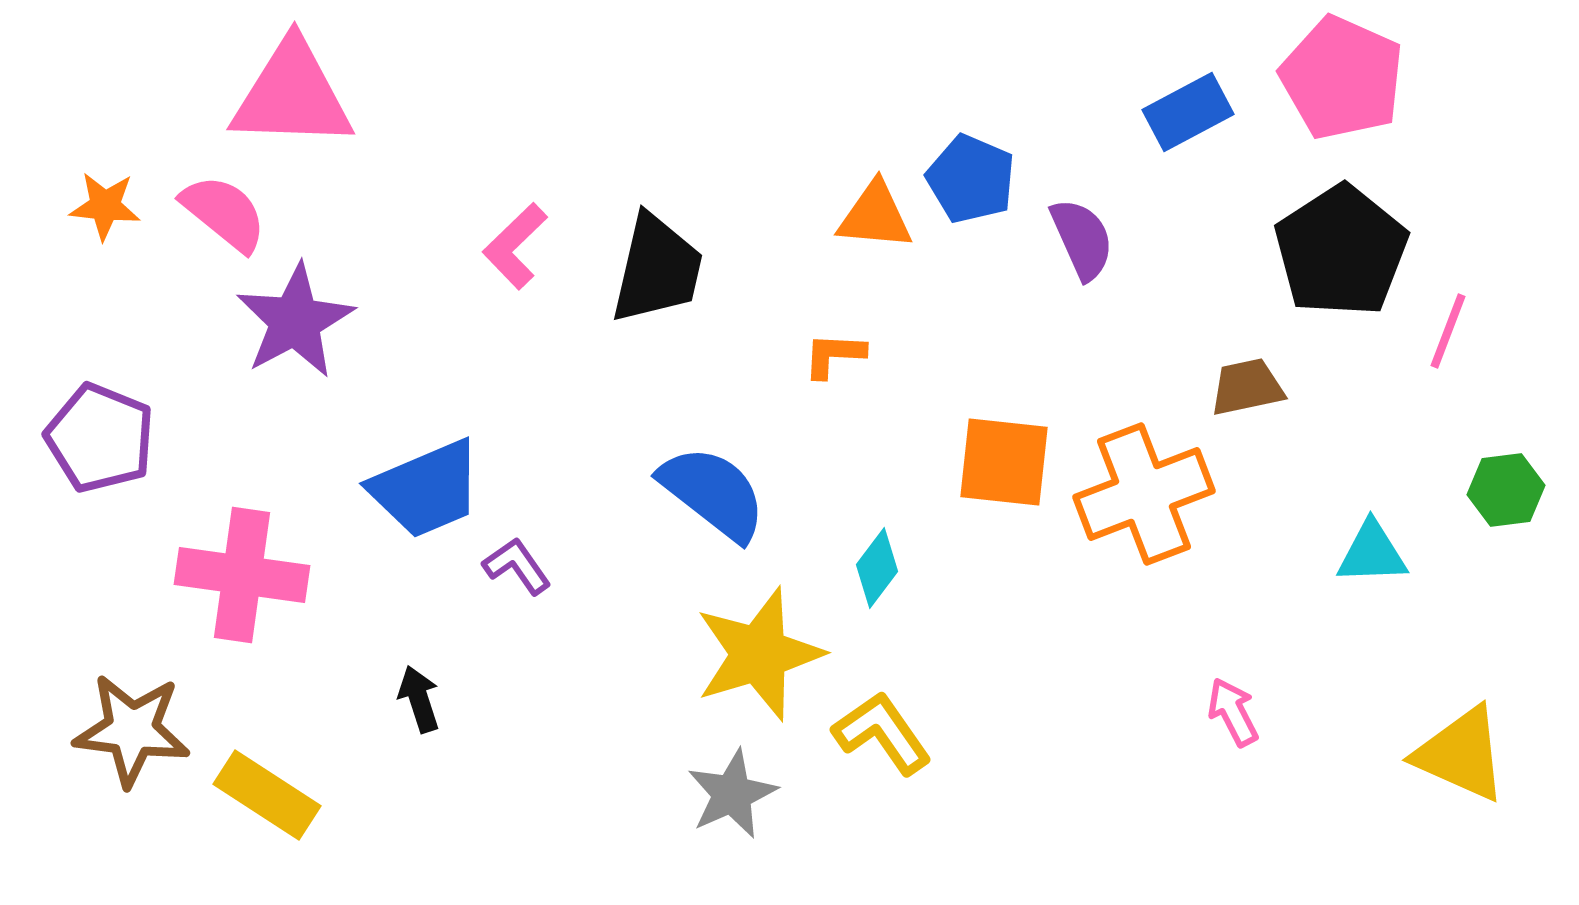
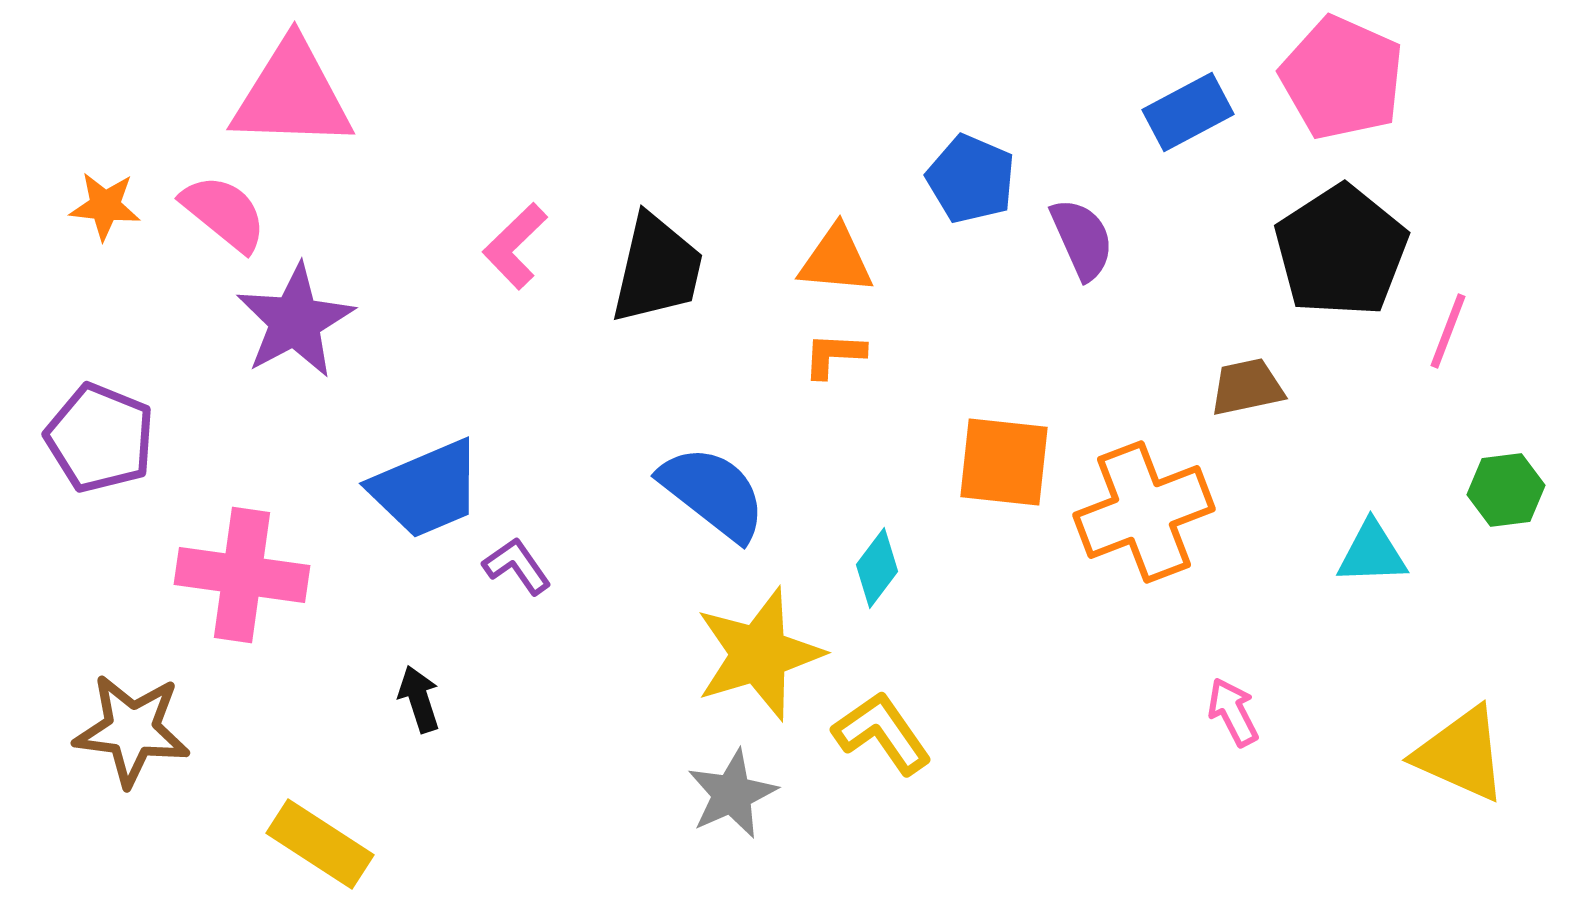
orange triangle: moved 39 px left, 44 px down
orange cross: moved 18 px down
yellow rectangle: moved 53 px right, 49 px down
